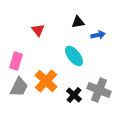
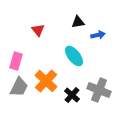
black cross: moved 2 px left
